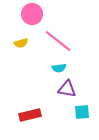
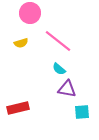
pink circle: moved 2 px left, 1 px up
cyan semicircle: moved 1 px down; rotated 48 degrees clockwise
red rectangle: moved 12 px left, 7 px up
